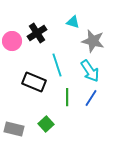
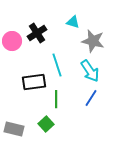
black rectangle: rotated 30 degrees counterclockwise
green line: moved 11 px left, 2 px down
